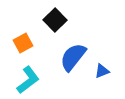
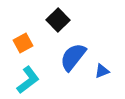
black square: moved 3 px right
